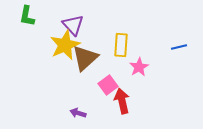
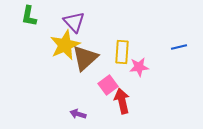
green L-shape: moved 2 px right
purple triangle: moved 1 px right, 3 px up
yellow rectangle: moved 1 px right, 7 px down
pink star: rotated 24 degrees clockwise
purple arrow: moved 1 px down
